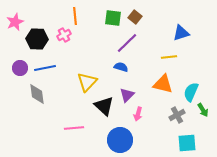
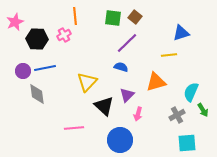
yellow line: moved 2 px up
purple circle: moved 3 px right, 3 px down
orange triangle: moved 7 px left, 2 px up; rotated 30 degrees counterclockwise
